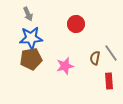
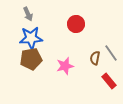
red rectangle: rotated 35 degrees counterclockwise
